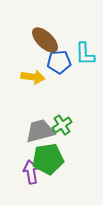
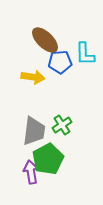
blue pentagon: moved 1 px right
gray trapezoid: moved 6 px left; rotated 112 degrees clockwise
green pentagon: rotated 20 degrees counterclockwise
